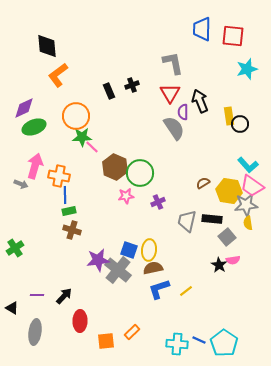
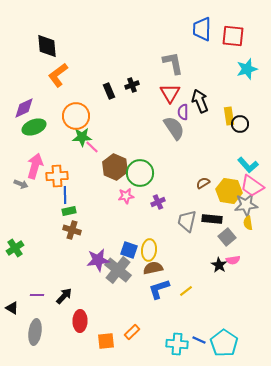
orange cross at (59, 176): moved 2 px left; rotated 15 degrees counterclockwise
